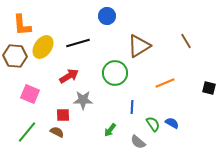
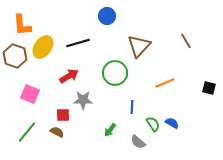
brown triangle: rotated 15 degrees counterclockwise
brown hexagon: rotated 15 degrees clockwise
